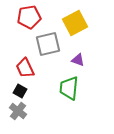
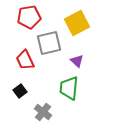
yellow square: moved 2 px right
gray square: moved 1 px right, 1 px up
purple triangle: moved 1 px left, 1 px down; rotated 24 degrees clockwise
red trapezoid: moved 8 px up
black square: rotated 24 degrees clockwise
gray cross: moved 25 px right, 1 px down
